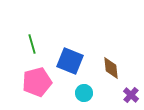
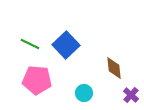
green line: moved 2 px left; rotated 48 degrees counterclockwise
blue square: moved 4 px left, 16 px up; rotated 24 degrees clockwise
brown diamond: moved 3 px right
pink pentagon: moved 2 px up; rotated 20 degrees clockwise
